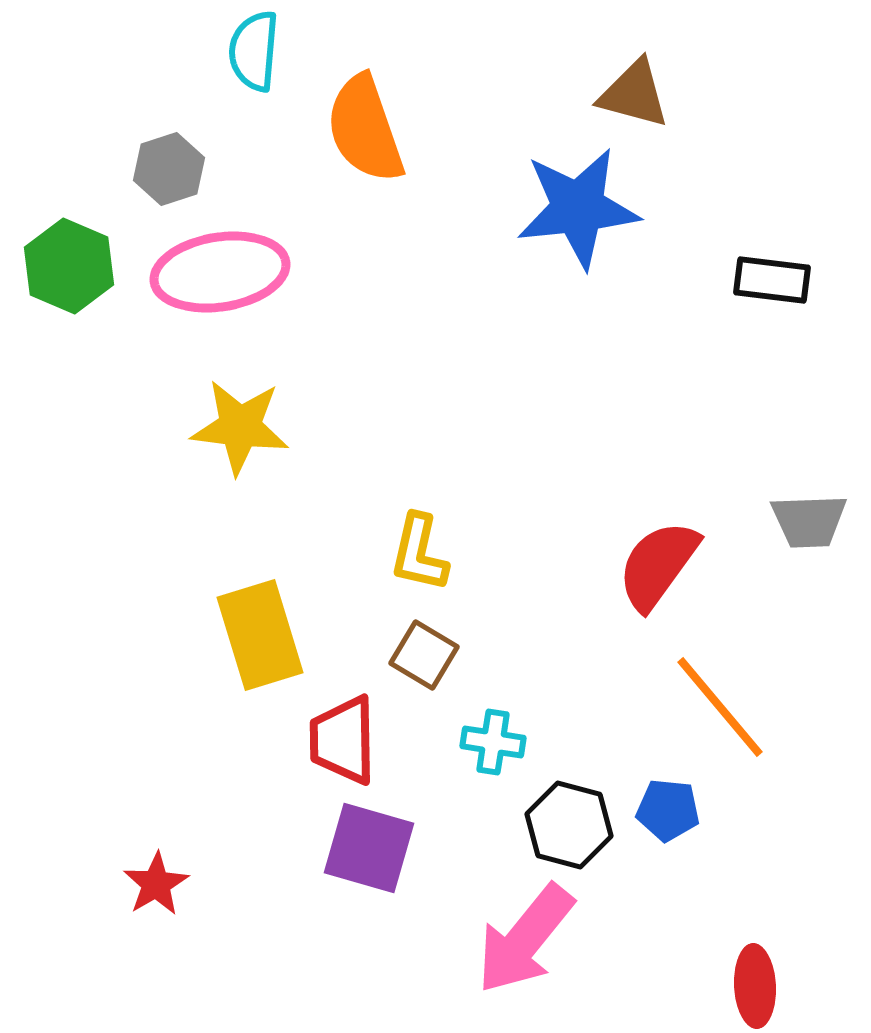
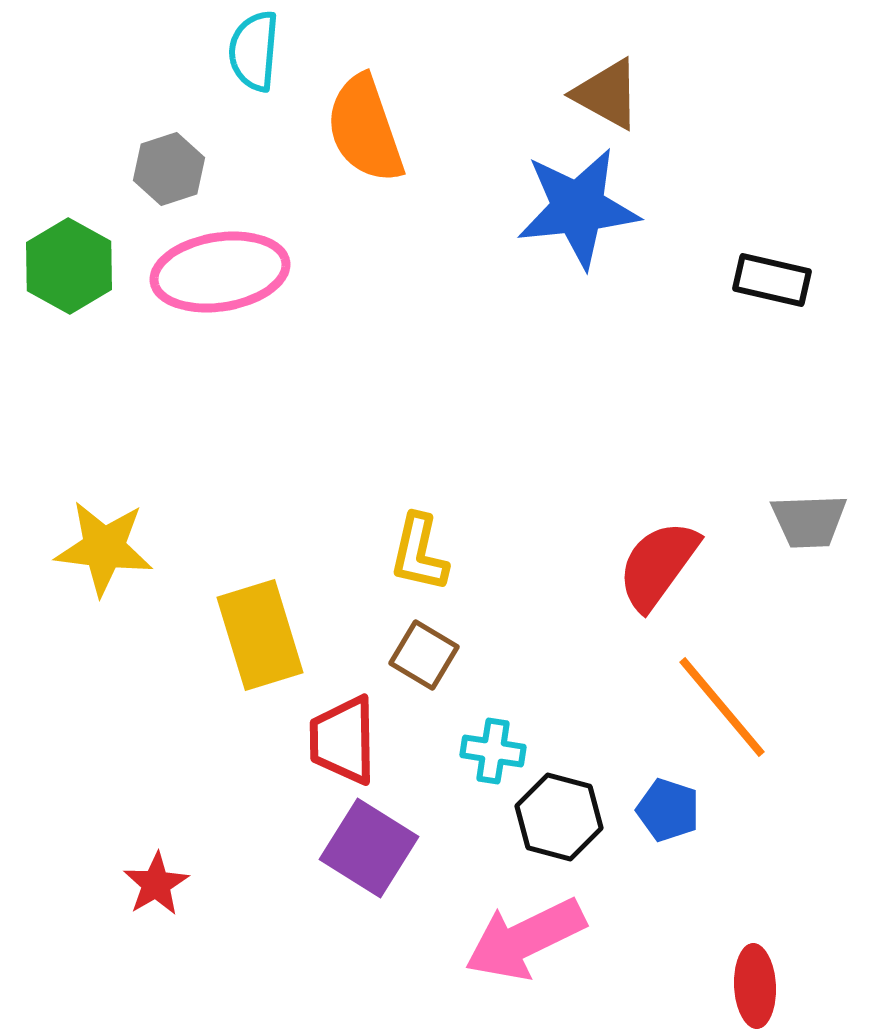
brown triangle: moved 27 px left; rotated 14 degrees clockwise
green hexagon: rotated 6 degrees clockwise
black rectangle: rotated 6 degrees clockwise
yellow star: moved 136 px left, 121 px down
orange line: moved 2 px right
cyan cross: moved 9 px down
blue pentagon: rotated 12 degrees clockwise
black hexagon: moved 10 px left, 8 px up
purple square: rotated 16 degrees clockwise
pink arrow: rotated 25 degrees clockwise
